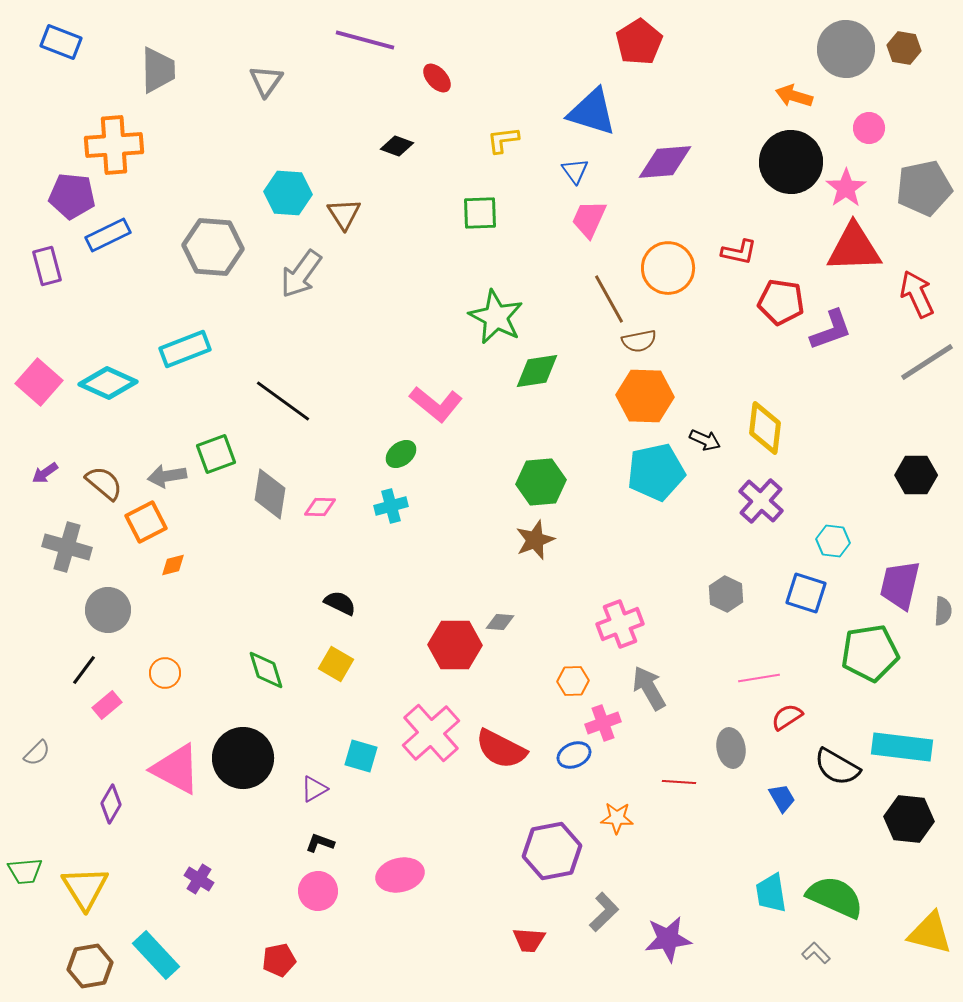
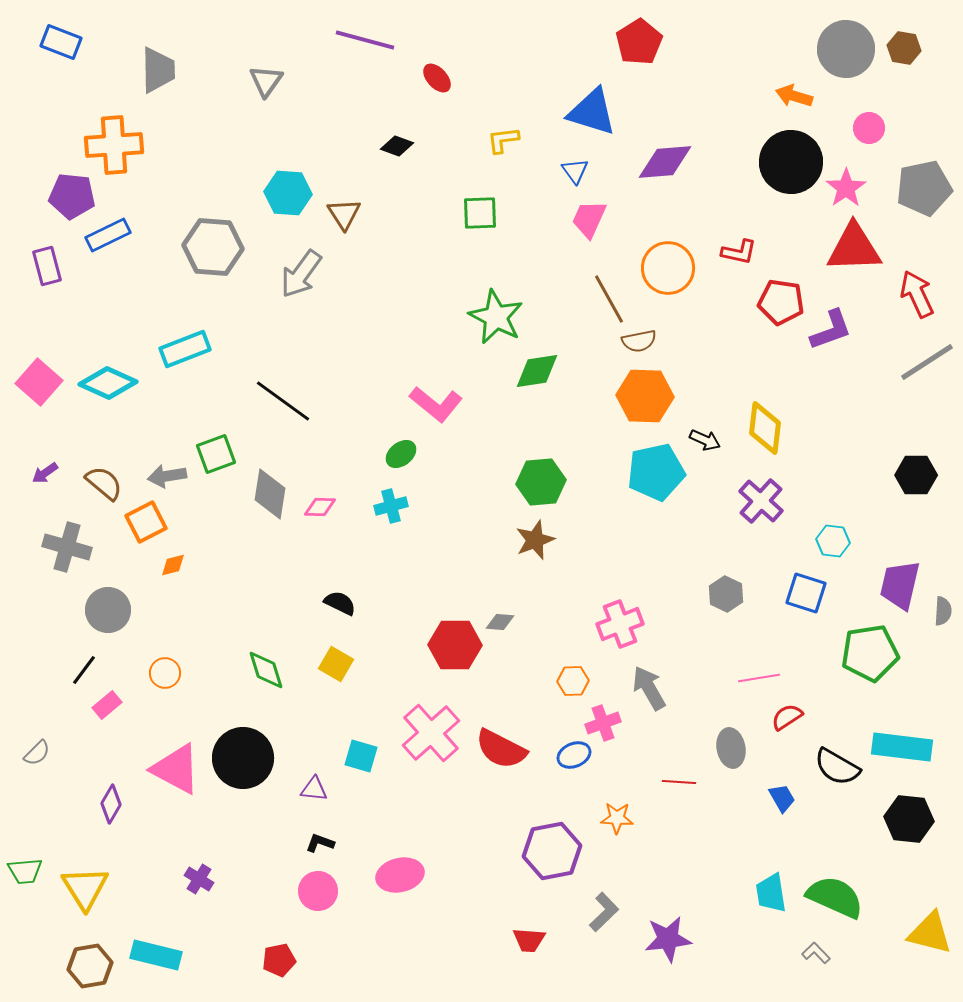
purple triangle at (314, 789): rotated 36 degrees clockwise
cyan rectangle at (156, 955): rotated 33 degrees counterclockwise
